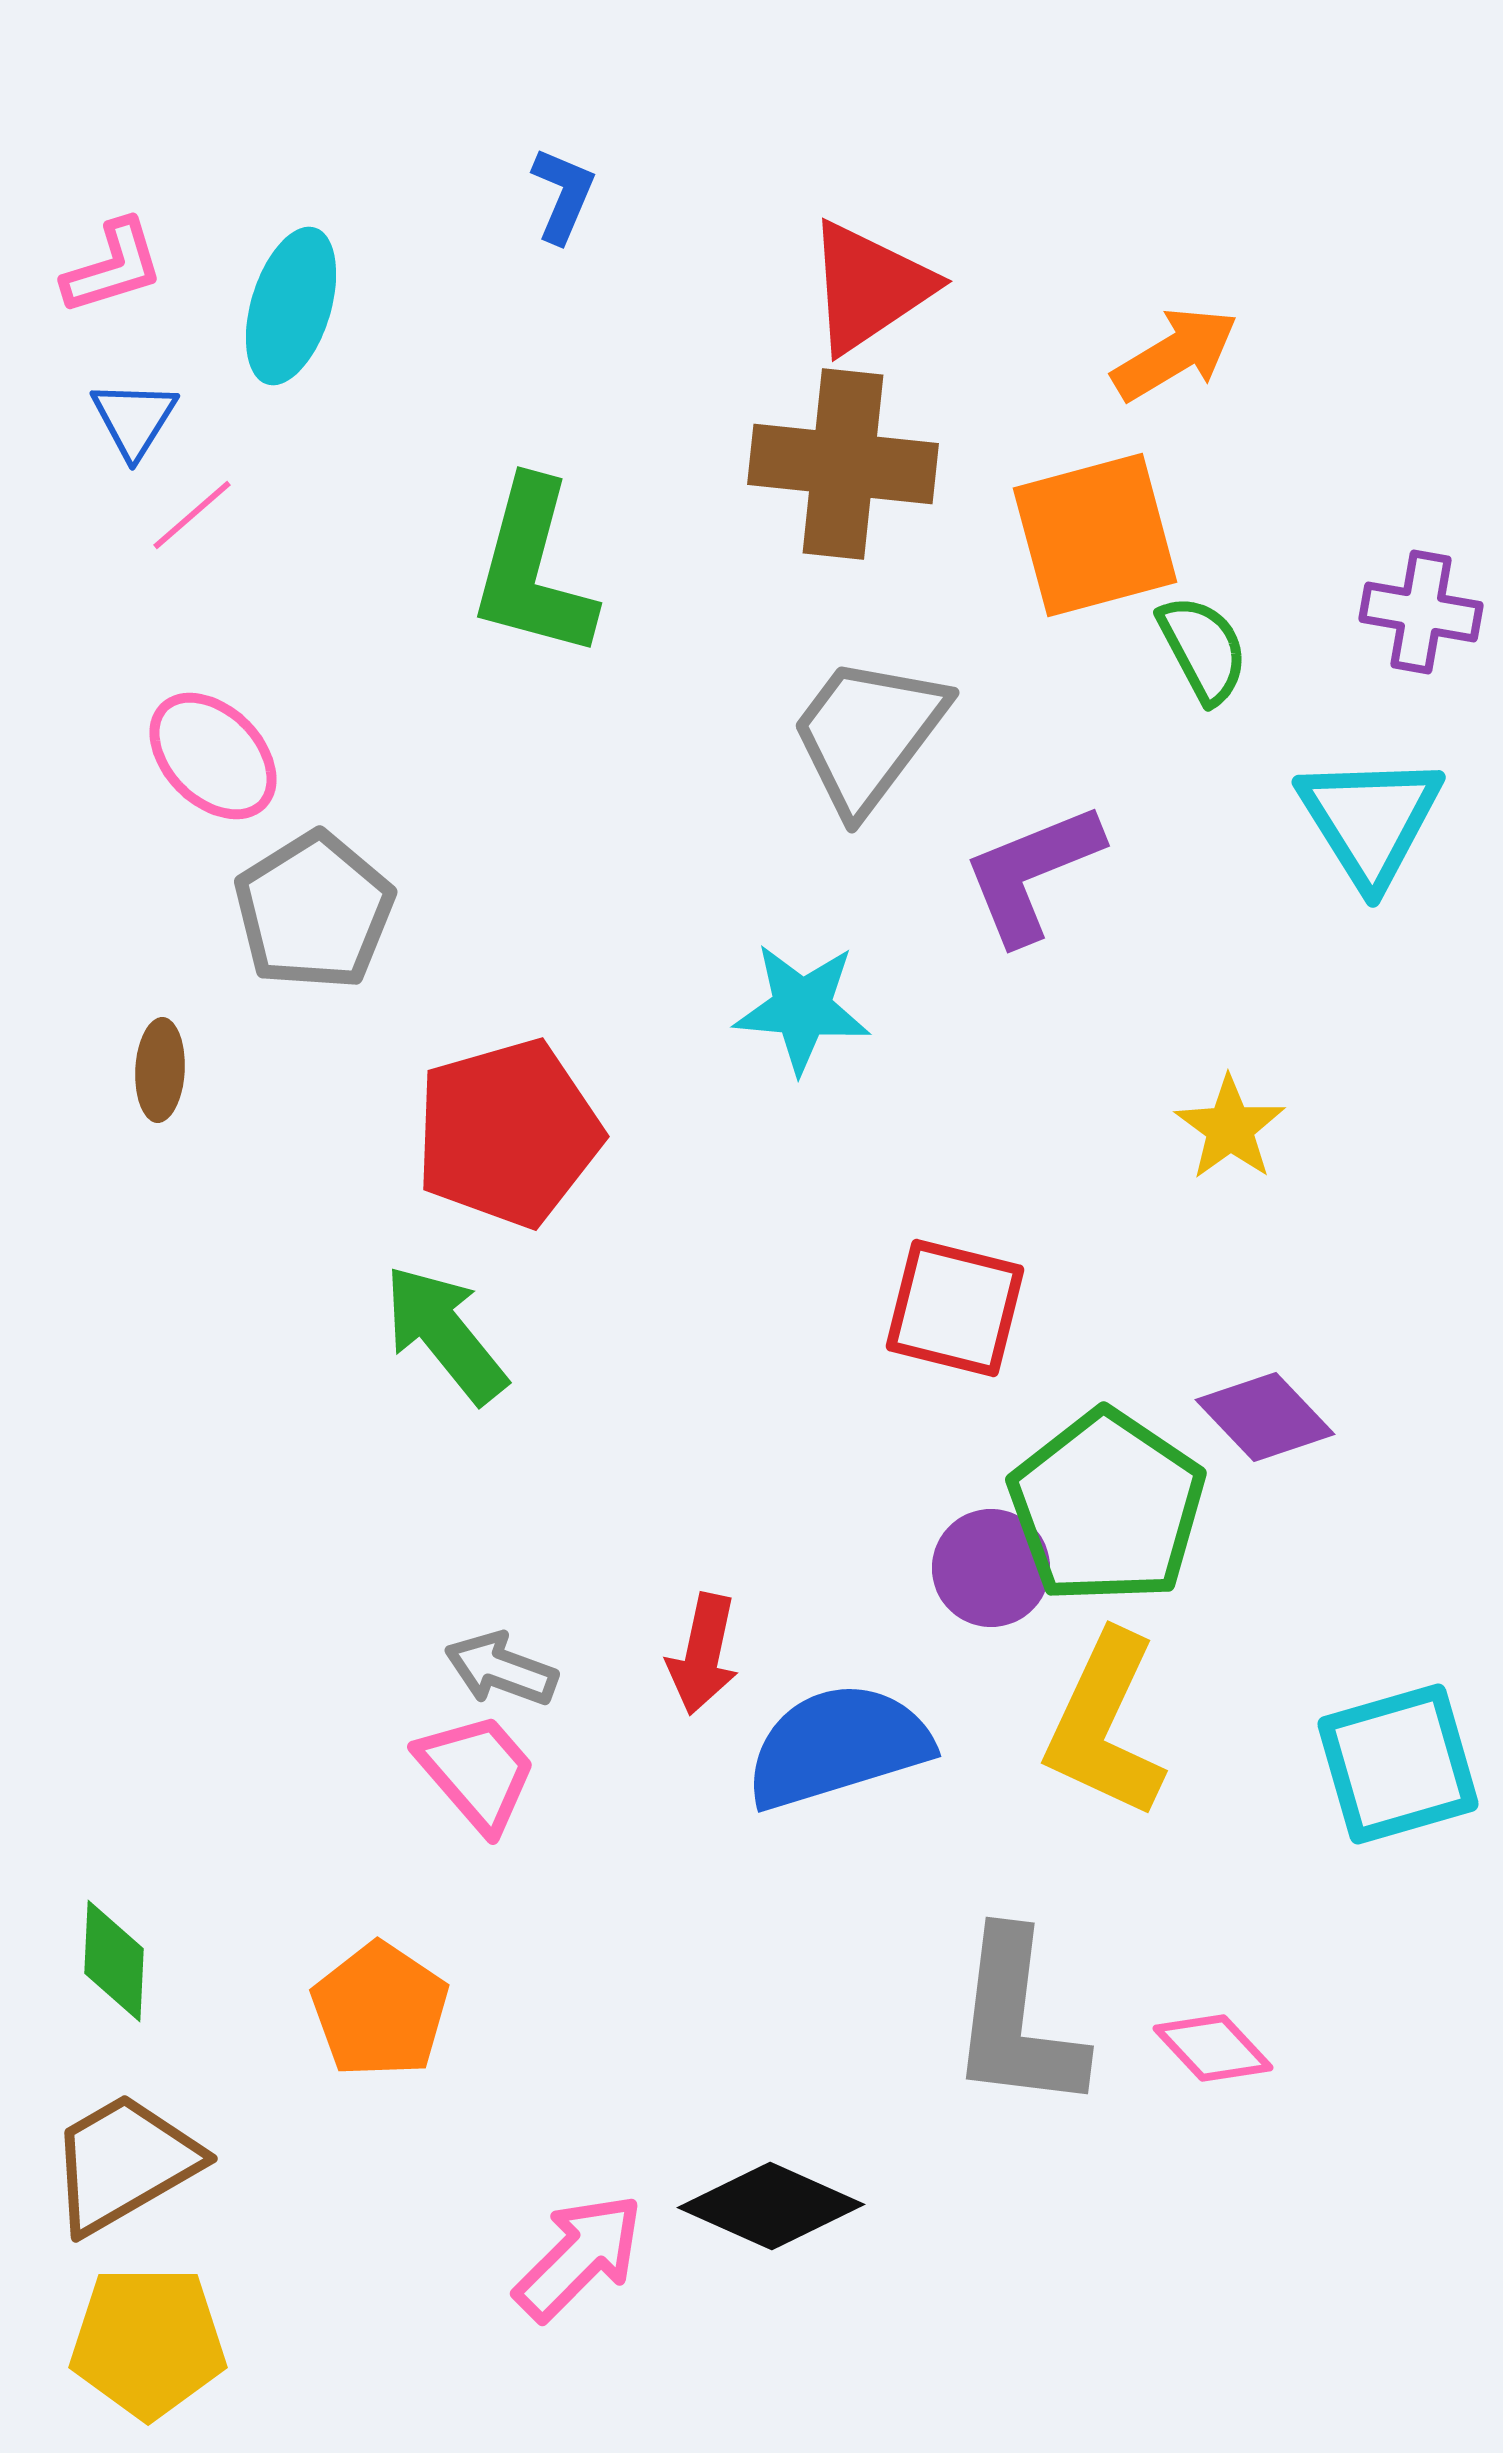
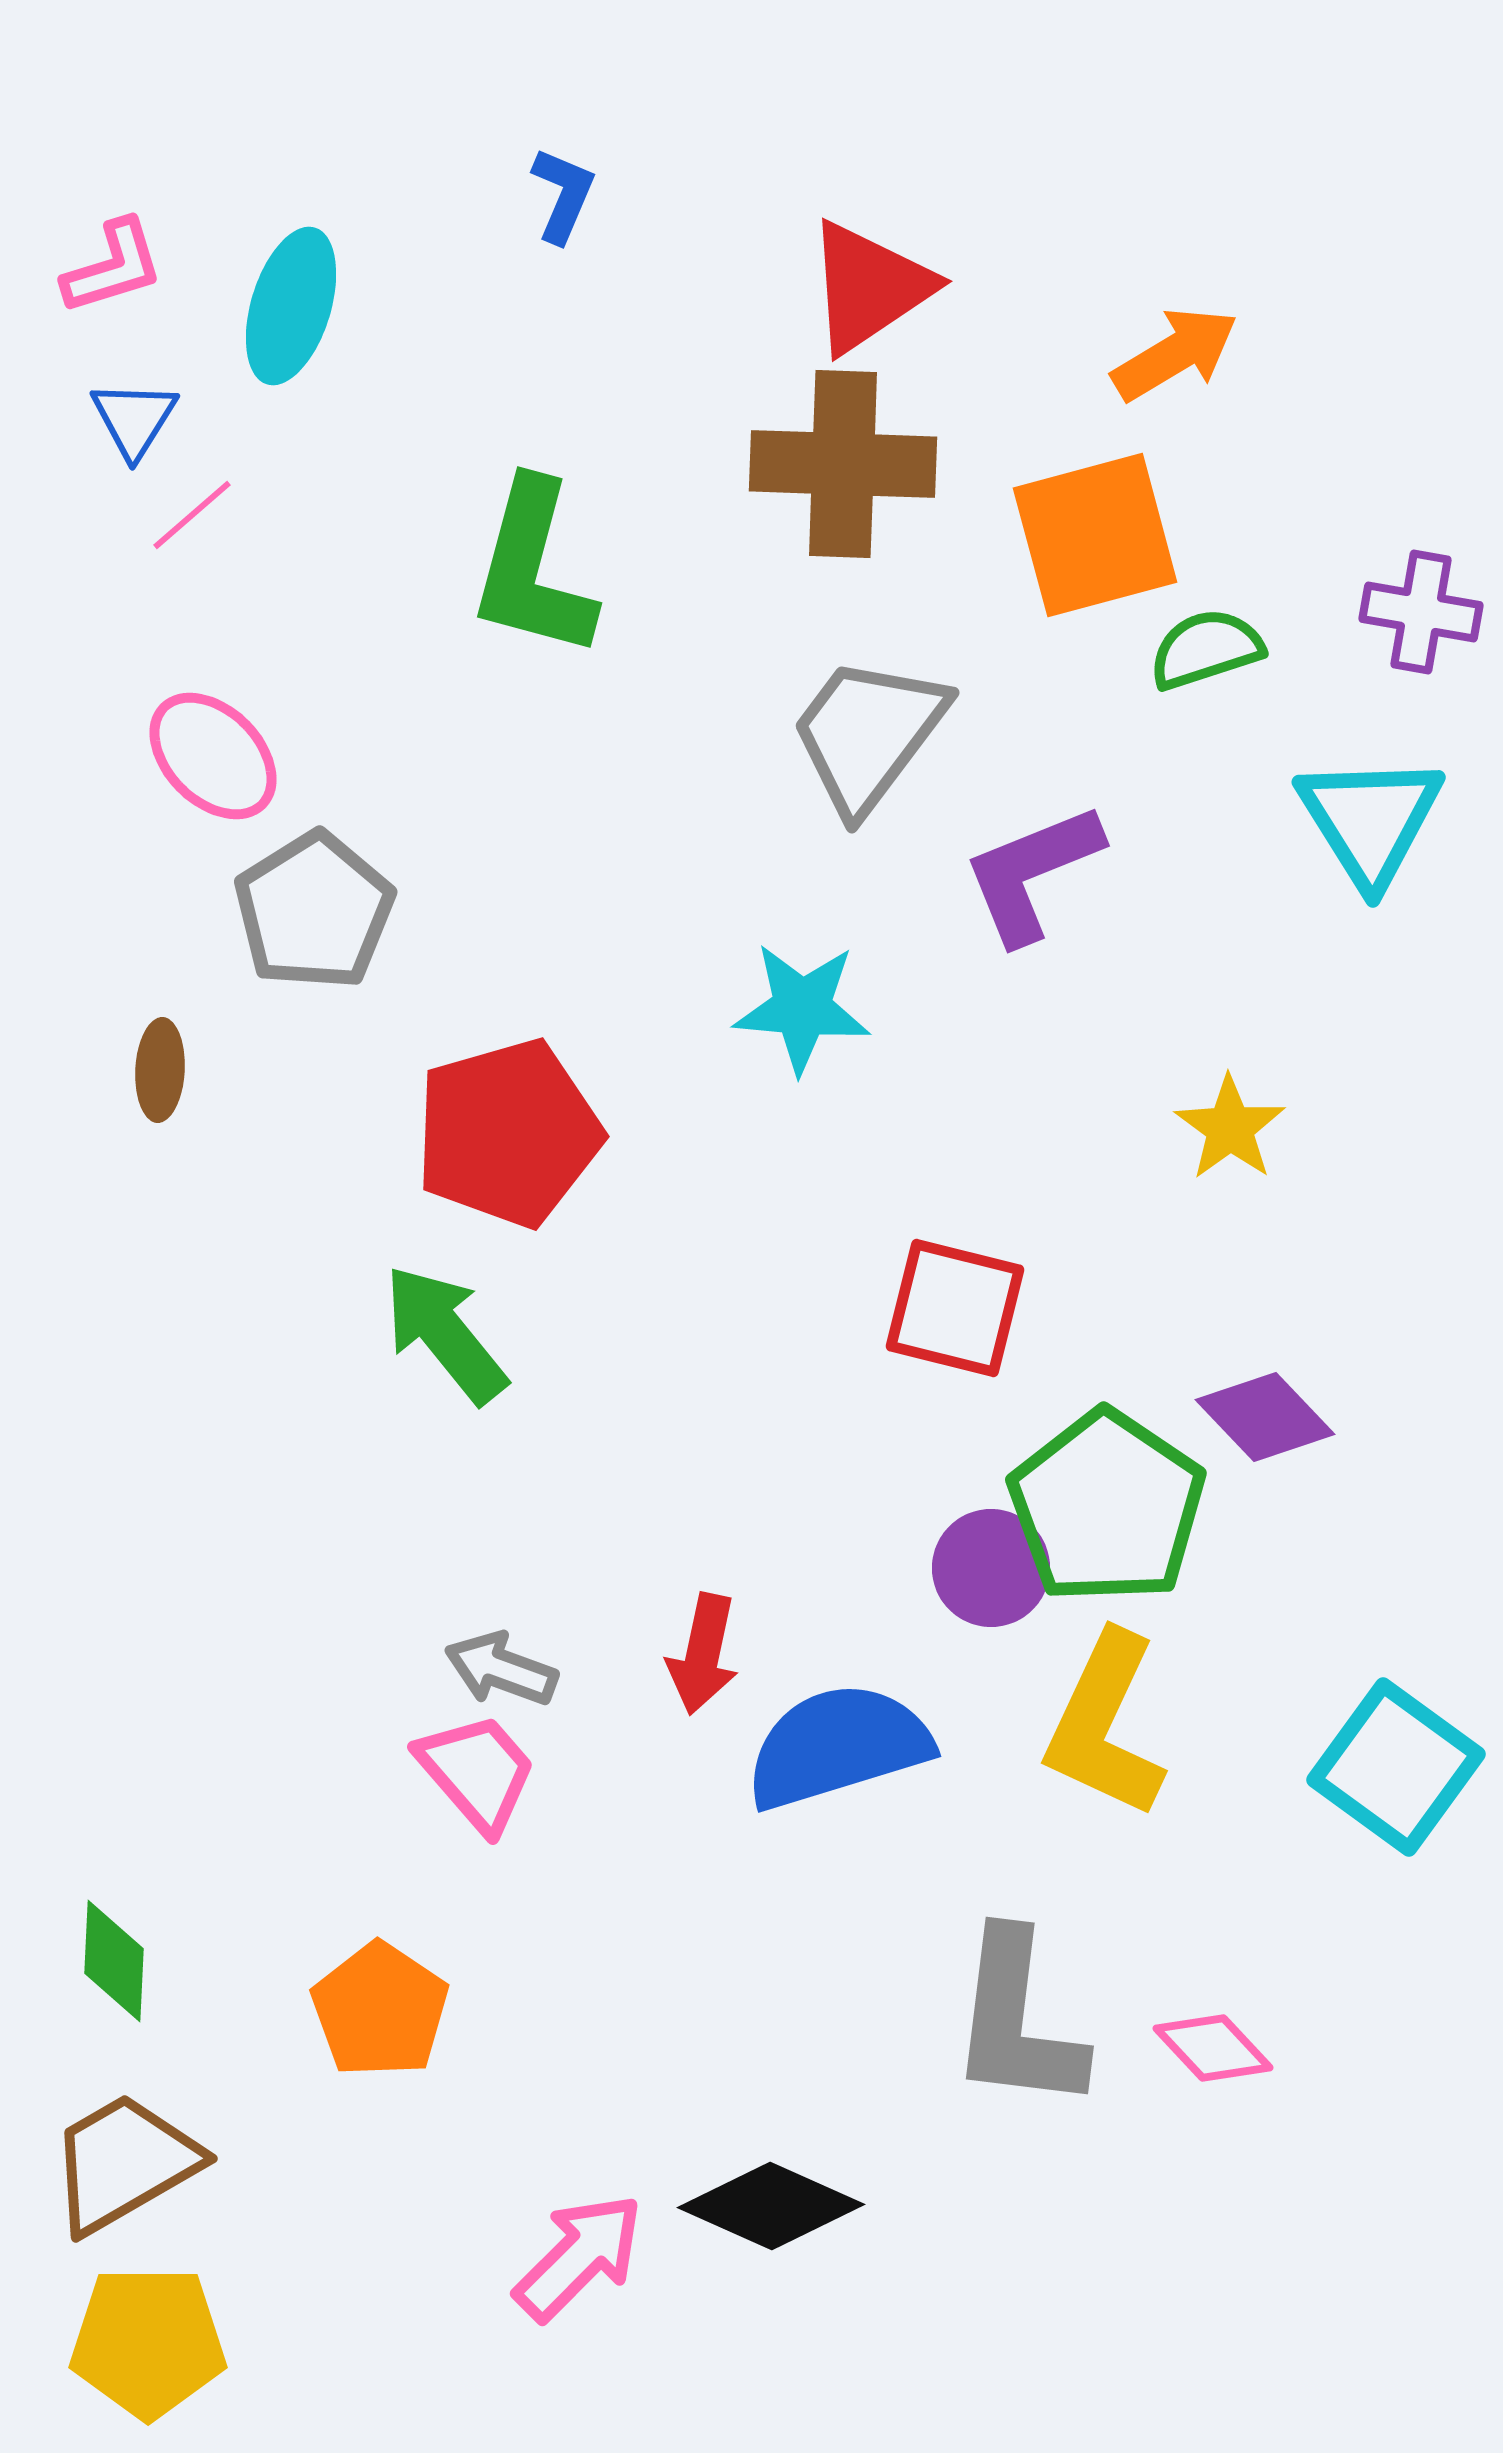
brown cross: rotated 4 degrees counterclockwise
green semicircle: moved 3 px right; rotated 80 degrees counterclockwise
cyan square: moved 2 px left, 3 px down; rotated 38 degrees counterclockwise
